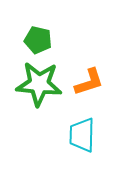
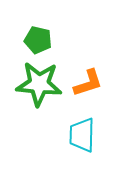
orange L-shape: moved 1 px left, 1 px down
